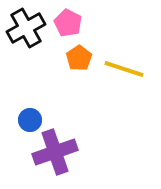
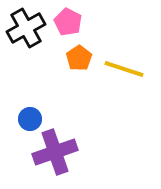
pink pentagon: moved 1 px up
blue circle: moved 1 px up
